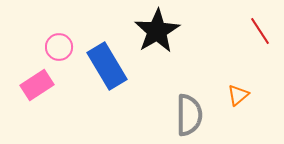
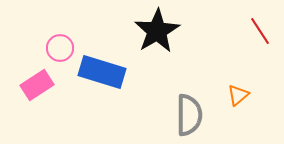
pink circle: moved 1 px right, 1 px down
blue rectangle: moved 5 px left, 6 px down; rotated 42 degrees counterclockwise
